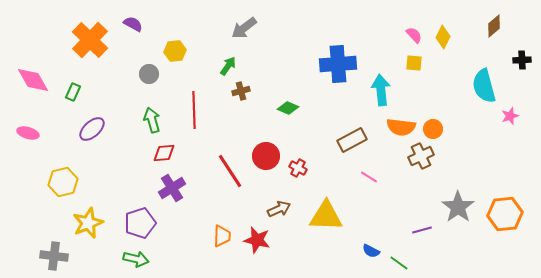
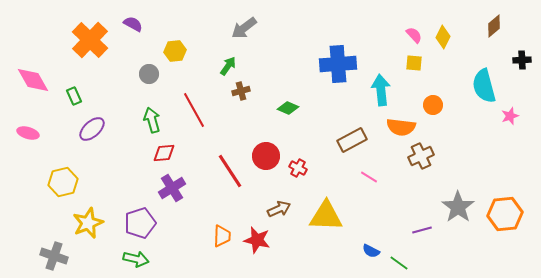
green rectangle at (73, 92): moved 1 px right, 4 px down; rotated 48 degrees counterclockwise
red line at (194, 110): rotated 27 degrees counterclockwise
orange circle at (433, 129): moved 24 px up
gray cross at (54, 256): rotated 12 degrees clockwise
